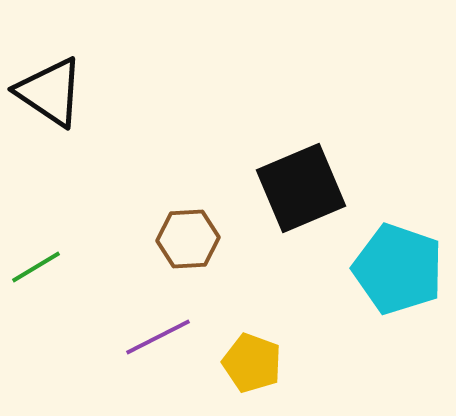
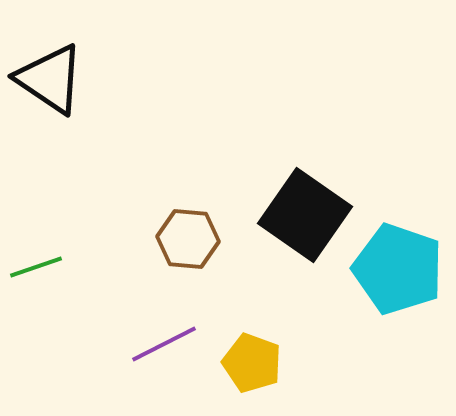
black triangle: moved 13 px up
black square: moved 4 px right, 27 px down; rotated 32 degrees counterclockwise
brown hexagon: rotated 8 degrees clockwise
green line: rotated 12 degrees clockwise
purple line: moved 6 px right, 7 px down
